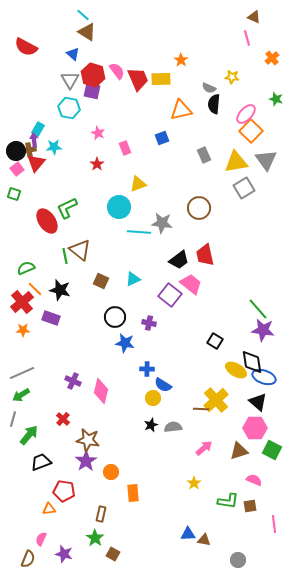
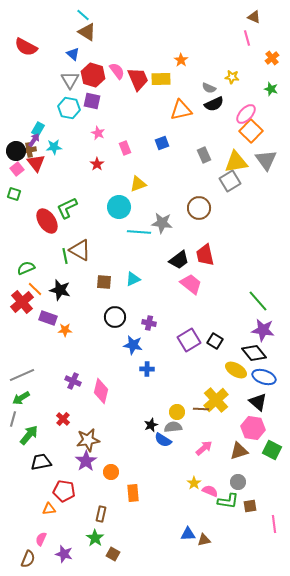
purple square at (92, 91): moved 10 px down
green star at (276, 99): moved 5 px left, 10 px up
black semicircle at (214, 104): rotated 120 degrees counterclockwise
blue square at (162, 138): moved 5 px down
purple arrow at (34, 140): rotated 40 degrees clockwise
red triangle at (36, 163): rotated 18 degrees counterclockwise
gray square at (244, 188): moved 14 px left, 7 px up
brown triangle at (80, 250): rotated 10 degrees counterclockwise
brown square at (101, 281): moved 3 px right, 1 px down; rotated 21 degrees counterclockwise
purple square at (170, 295): moved 19 px right, 45 px down; rotated 20 degrees clockwise
green line at (258, 309): moved 8 px up
purple rectangle at (51, 318): moved 3 px left
orange star at (23, 330): moved 42 px right
blue star at (125, 343): moved 8 px right, 2 px down
black diamond at (252, 362): moved 2 px right, 9 px up; rotated 30 degrees counterclockwise
gray line at (22, 373): moved 2 px down
blue semicircle at (163, 385): moved 55 px down
green arrow at (21, 395): moved 3 px down
yellow circle at (153, 398): moved 24 px right, 14 px down
pink hexagon at (255, 428): moved 2 px left; rotated 10 degrees clockwise
brown star at (88, 440): rotated 20 degrees counterclockwise
black trapezoid at (41, 462): rotated 10 degrees clockwise
pink semicircle at (254, 480): moved 44 px left, 11 px down
brown triangle at (204, 540): rotated 24 degrees counterclockwise
gray circle at (238, 560): moved 78 px up
